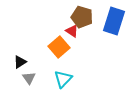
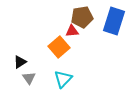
brown pentagon: rotated 25 degrees counterclockwise
red triangle: rotated 40 degrees counterclockwise
